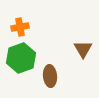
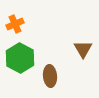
orange cross: moved 5 px left, 3 px up; rotated 12 degrees counterclockwise
green hexagon: moved 1 px left; rotated 12 degrees counterclockwise
